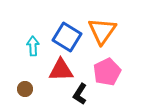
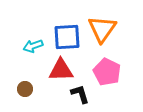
orange triangle: moved 2 px up
blue square: rotated 36 degrees counterclockwise
cyan arrow: rotated 108 degrees counterclockwise
pink pentagon: rotated 20 degrees counterclockwise
black L-shape: rotated 130 degrees clockwise
